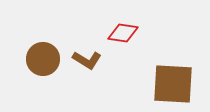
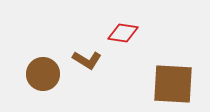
brown circle: moved 15 px down
